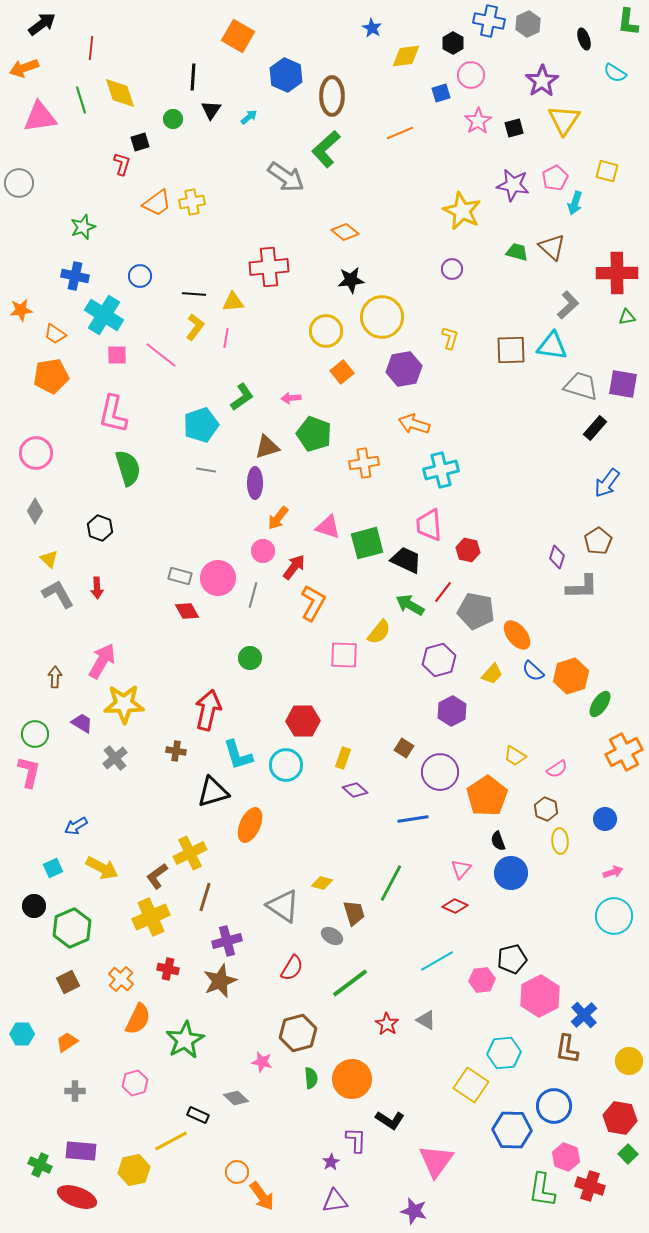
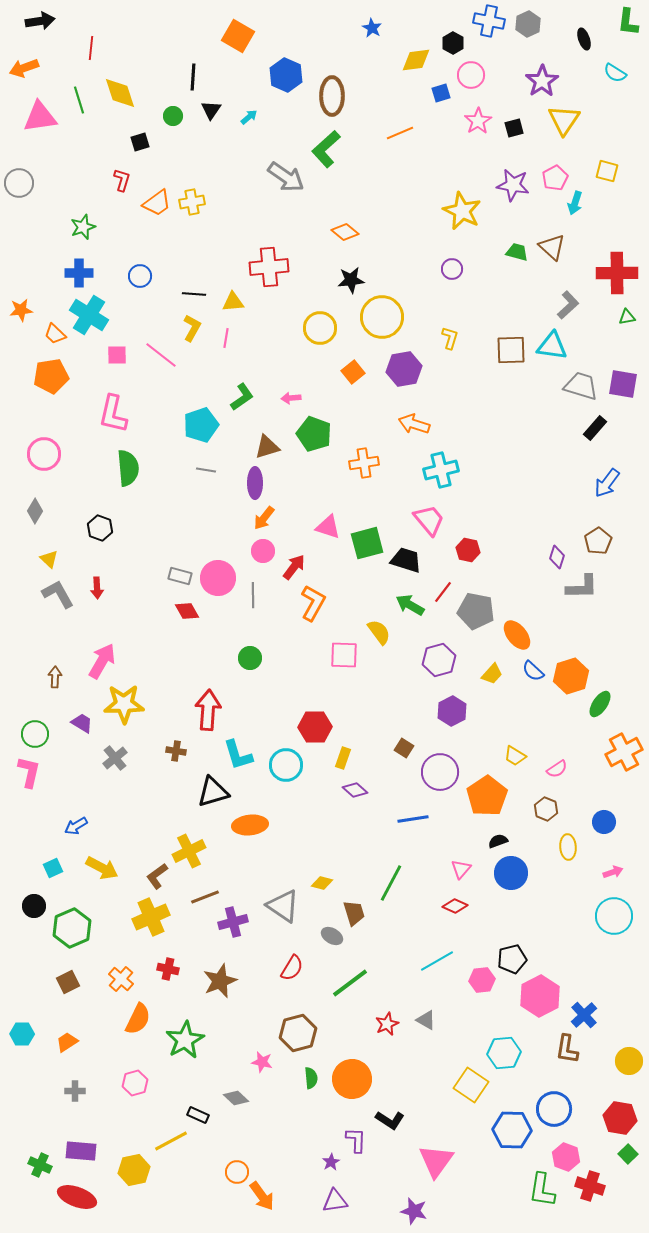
black arrow at (42, 24): moved 2 px left, 3 px up; rotated 28 degrees clockwise
yellow diamond at (406, 56): moved 10 px right, 4 px down
green line at (81, 100): moved 2 px left
green circle at (173, 119): moved 3 px up
red L-shape at (122, 164): moved 16 px down
blue cross at (75, 276): moved 4 px right, 3 px up; rotated 12 degrees counterclockwise
cyan cross at (104, 315): moved 15 px left
yellow L-shape at (195, 327): moved 3 px left, 1 px down; rotated 8 degrees counterclockwise
yellow circle at (326, 331): moved 6 px left, 3 px up
orange trapezoid at (55, 334): rotated 10 degrees clockwise
orange square at (342, 372): moved 11 px right
pink circle at (36, 453): moved 8 px right, 1 px down
green semicircle at (128, 468): rotated 12 degrees clockwise
orange arrow at (278, 518): moved 14 px left
pink trapezoid at (429, 525): moved 5 px up; rotated 144 degrees clockwise
black trapezoid at (406, 560): rotated 8 degrees counterclockwise
gray line at (253, 595): rotated 15 degrees counterclockwise
yellow semicircle at (379, 632): rotated 76 degrees counterclockwise
red arrow at (208, 710): rotated 9 degrees counterclockwise
red hexagon at (303, 721): moved 12 px right, 6 px down
blue circle at (605, 819): moved 1 px left, 3 px down
orange ellipse at (250, 825): rotated 60 degrees clockwise
black semicircle at (498, 841): rotated 90 degrees clockwise
yellow ellipse at (560, 841): moved 8 px right, 6 px down
yellow cross at (190, 853): moved 1 px left, 2 px up
brown line at (205, 897): rotated 52 degrees clockwise
purple cross at (227, 941): moved 6 px right, 19 px up
red star at (387, 1024): rotated 15 degrees clockwise
blue circle at (554, 1106): moved 3 px down
